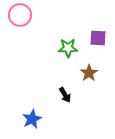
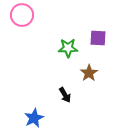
pink circle: moved 2 px right
blue star: moved 2 px right, 1 px up
